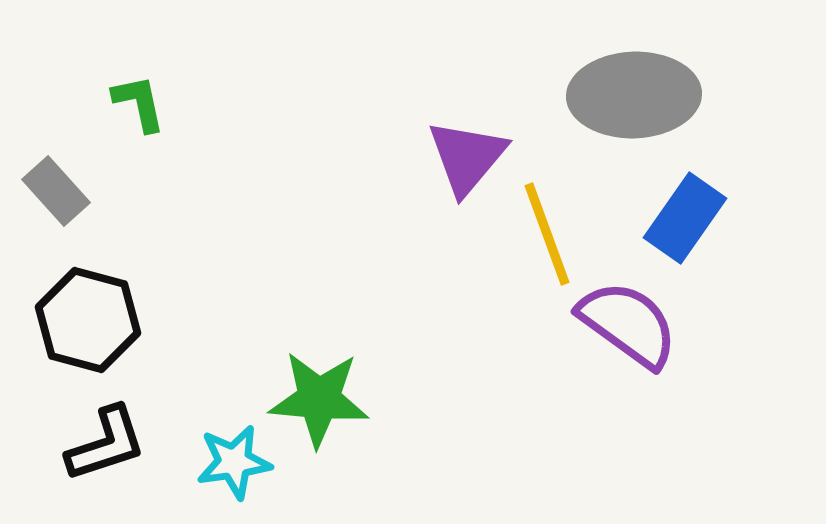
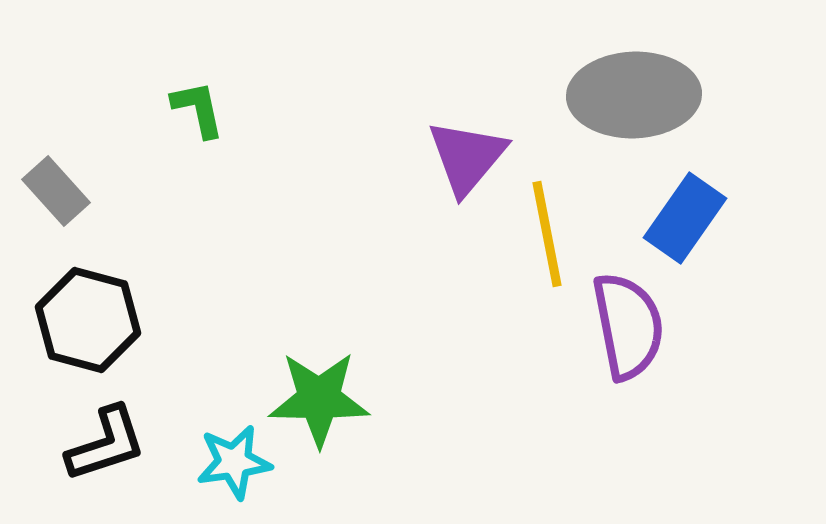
green L-shape: moved 59 px right, 6 px down
yellow line: rotated 9 degrees clockwise
purple semicircle: moved 2 px down; rotated 43 degrees clockwise
green star: rotated 4 degrees counterclockwise
